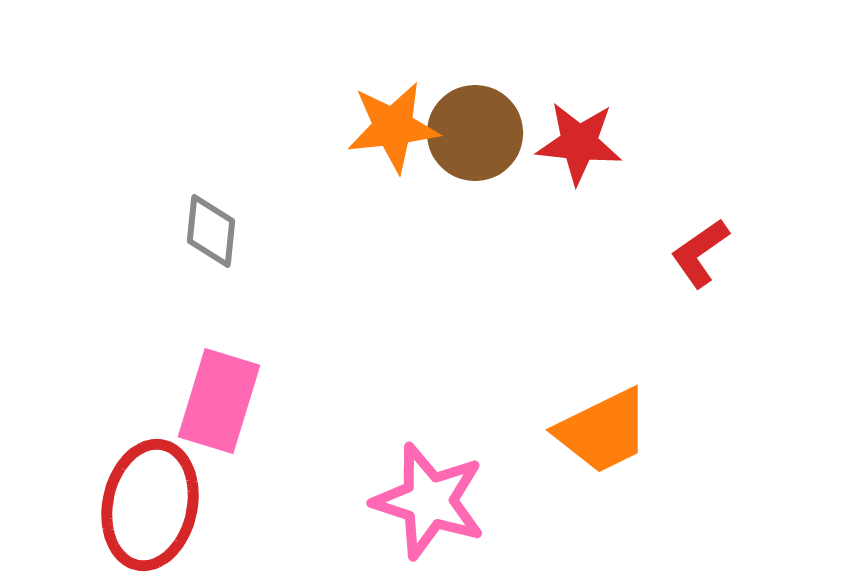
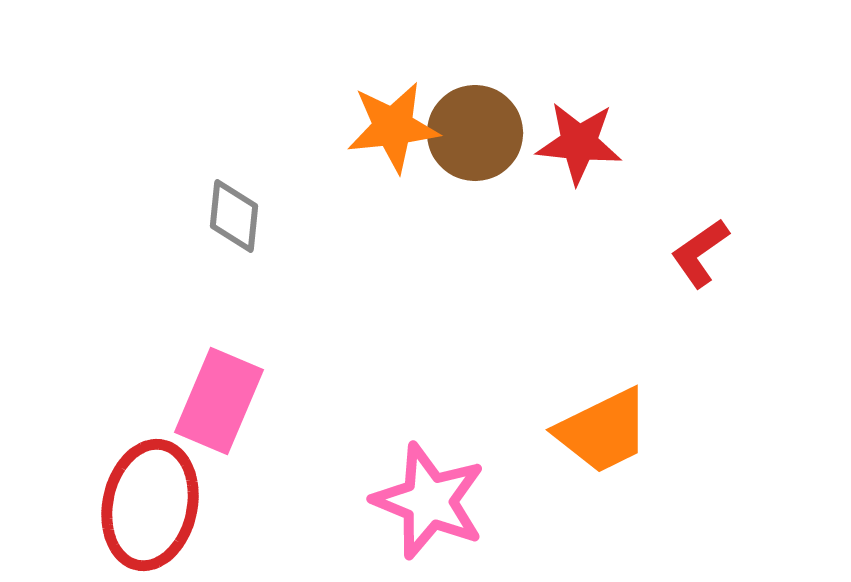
gray diamond: moved 23 px right, 15 px up
pink rectangle: rotated 6 degrees clockwise
pink star: rotated 4 degrees clockwise
